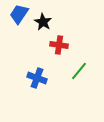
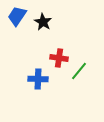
blue trapezoid: moved 2 px left, 2 px down
red cross: moved 13 px down
blue cross: moved 1 px right, 1 px down; rotated 18 degrees counterclockwise
